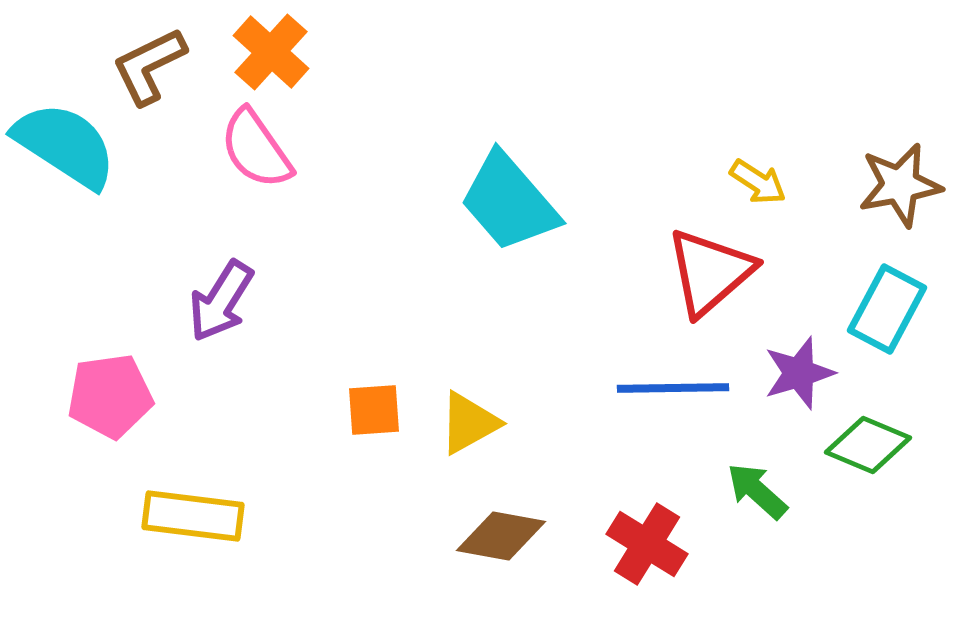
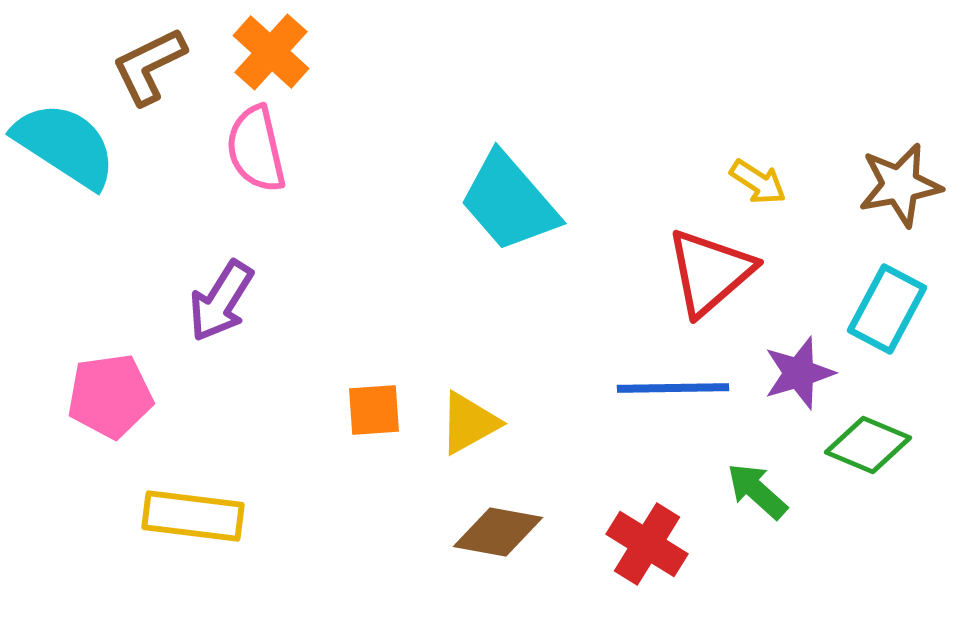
pink semicircle: rotated 22 degrees clockwise
brown diamond: moved 3 px left, 4 px up
